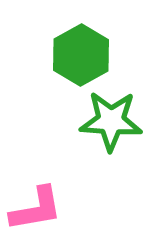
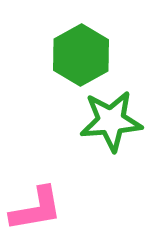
green star: rotated 8 degrees counterclockwise
